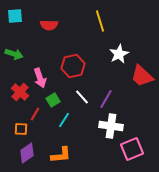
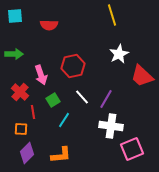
yellow line: moved 12 px right, 6 px up
green arrow: rotated 18 degrees counterclockwise
pink arrow: moved 1 px right, 3 px up
red line: moved 2 px left, 2 px up; rotated 40 degrees counterclockwise
purple diamond: rotated 10 degrees counterclockwise
